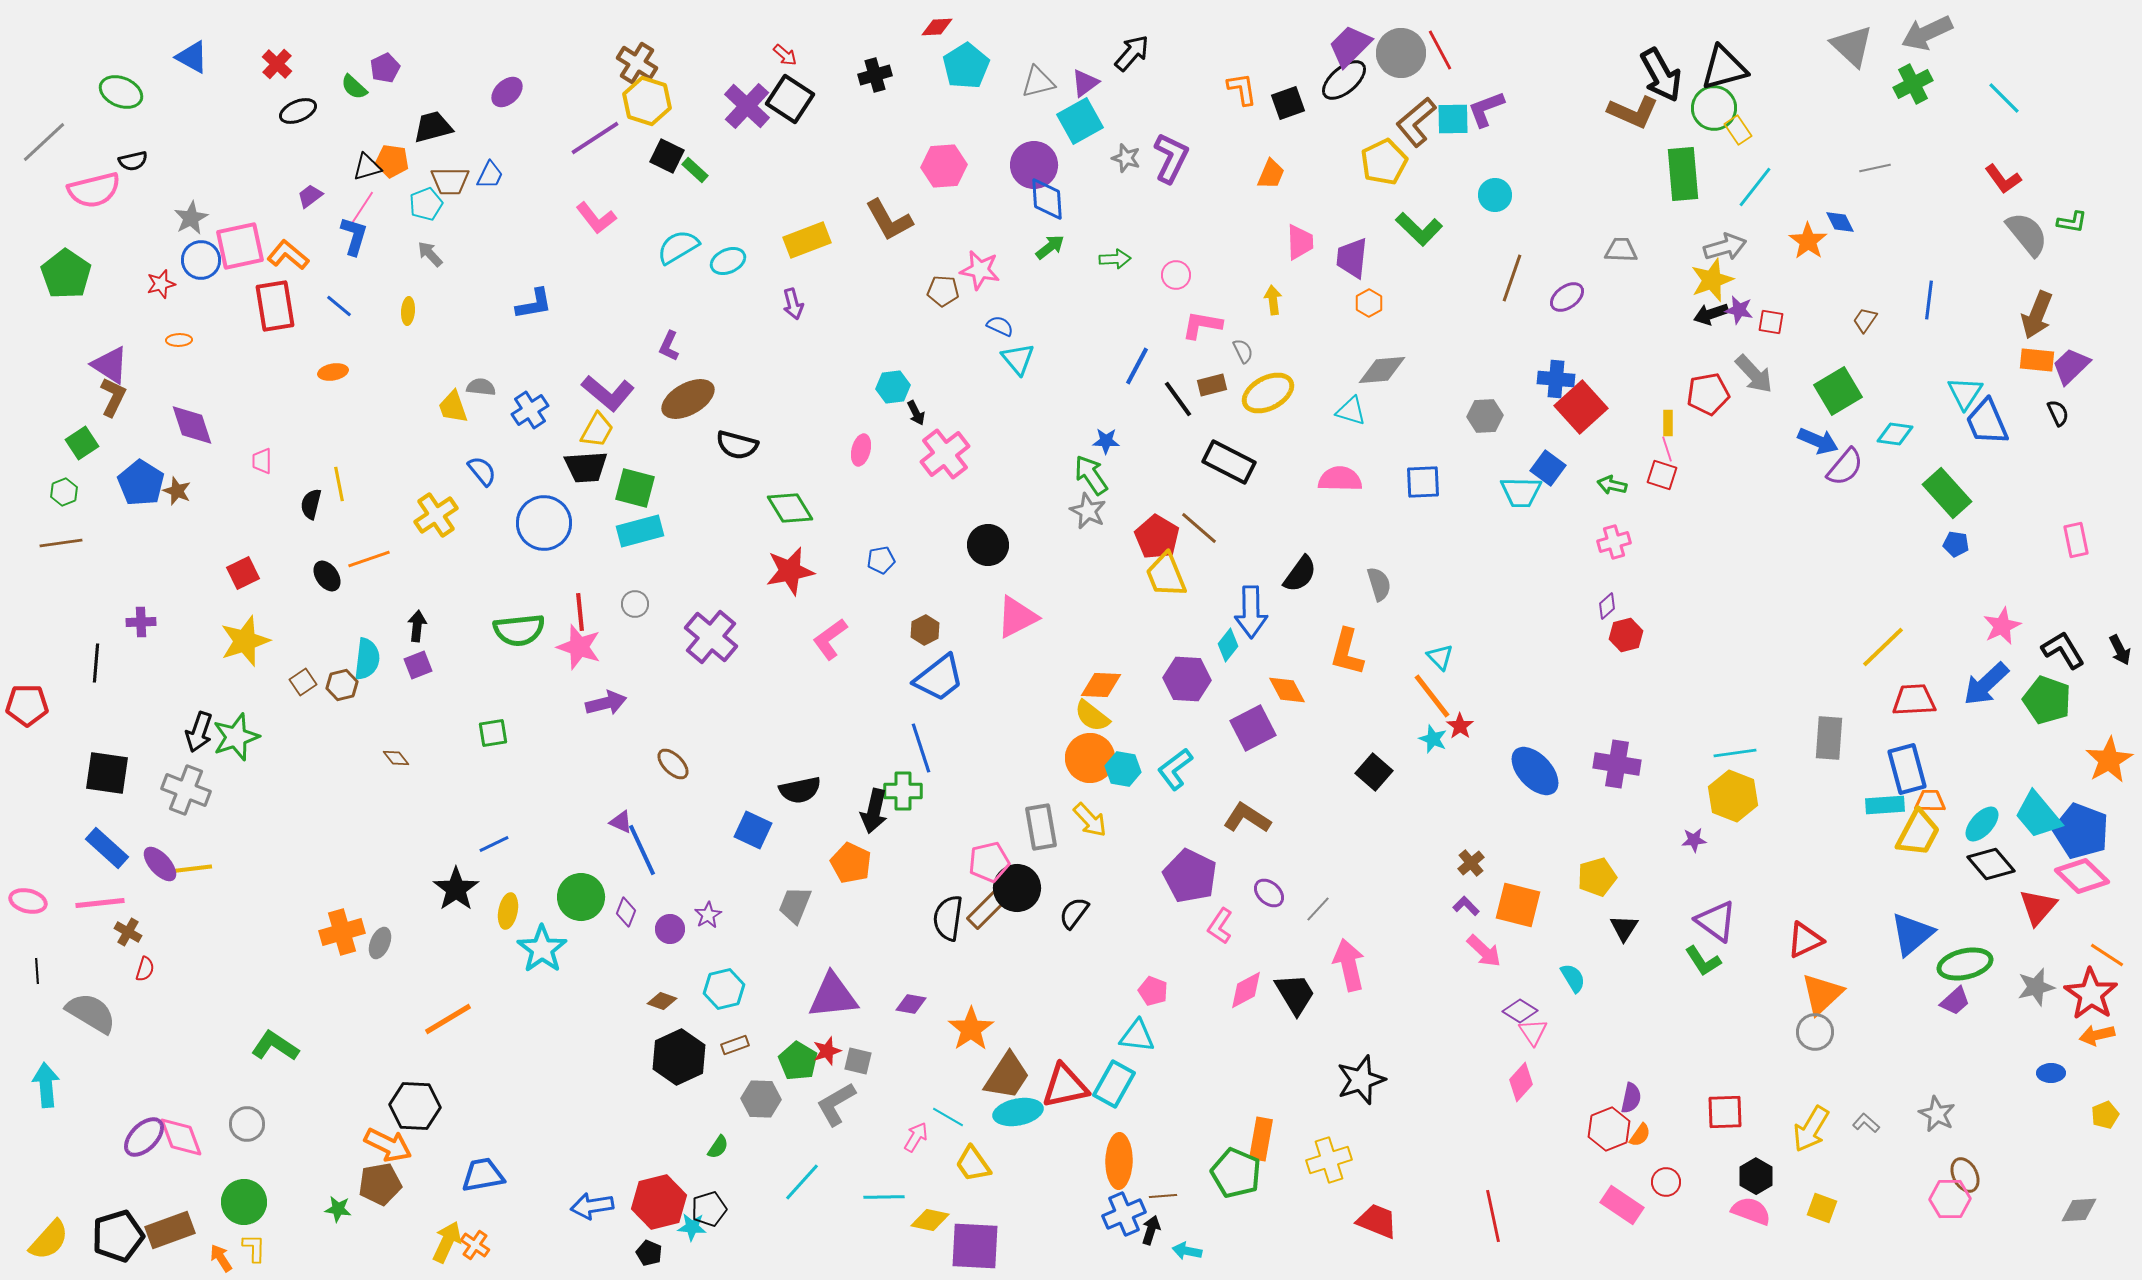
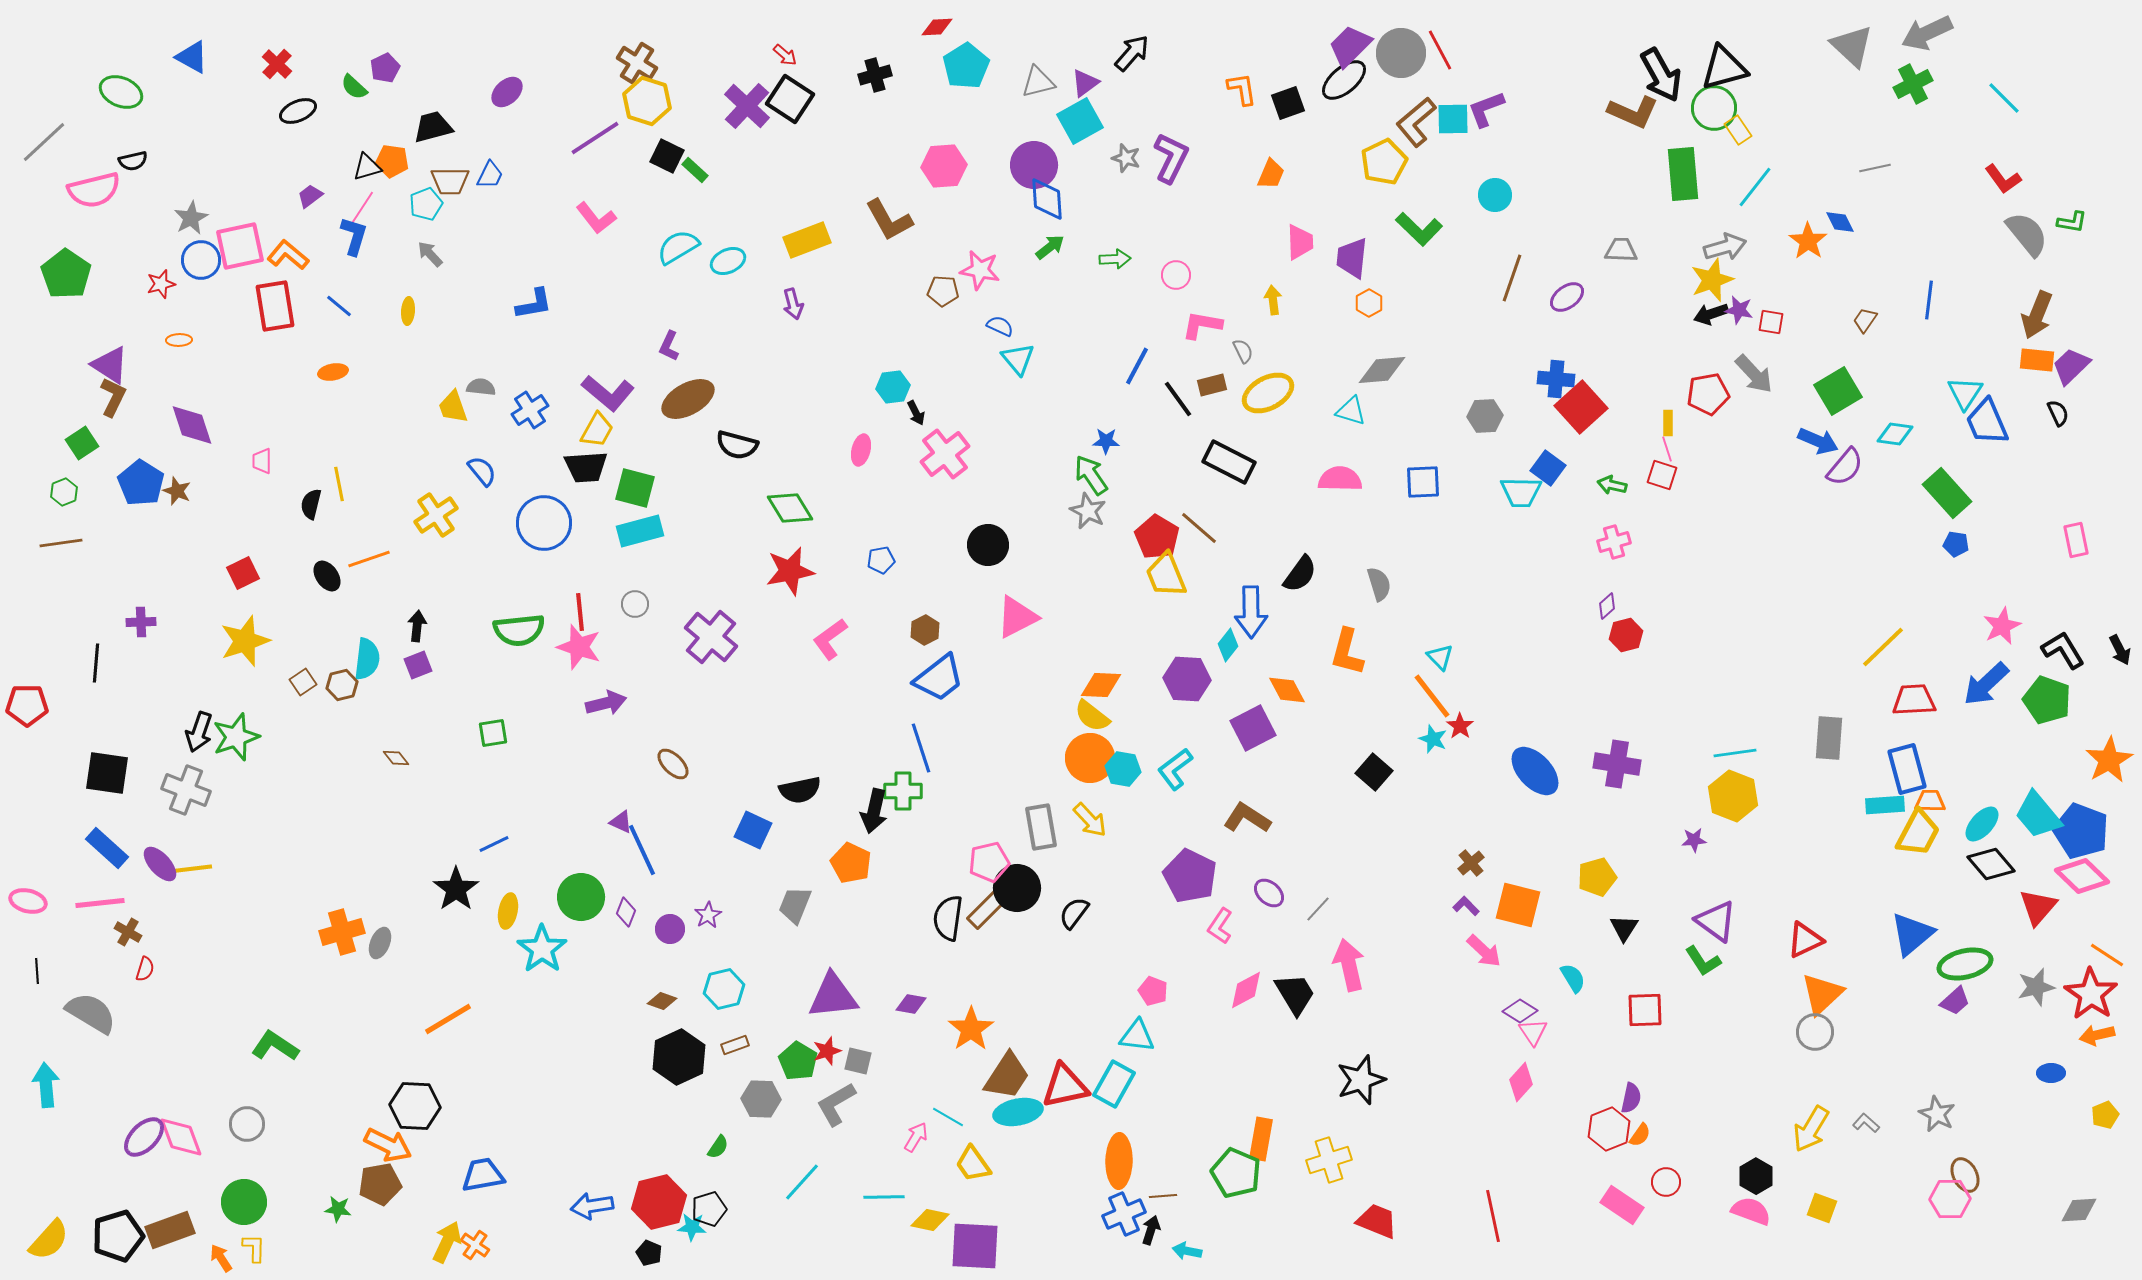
red square at (1725, 1112): moved 80 px left, 102 px up
